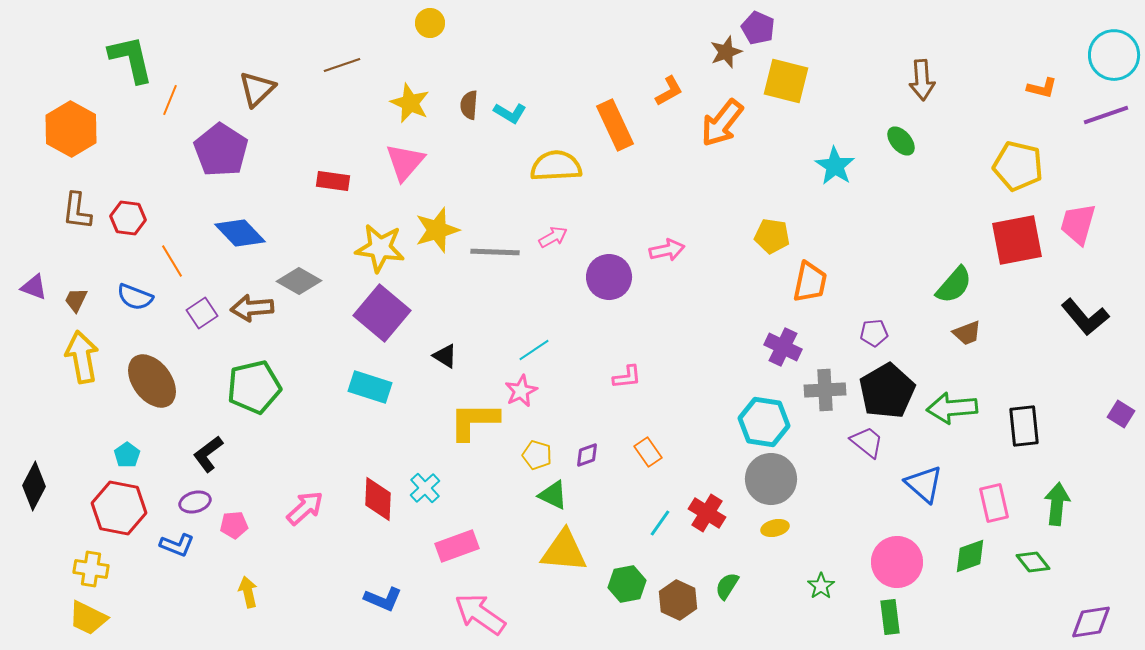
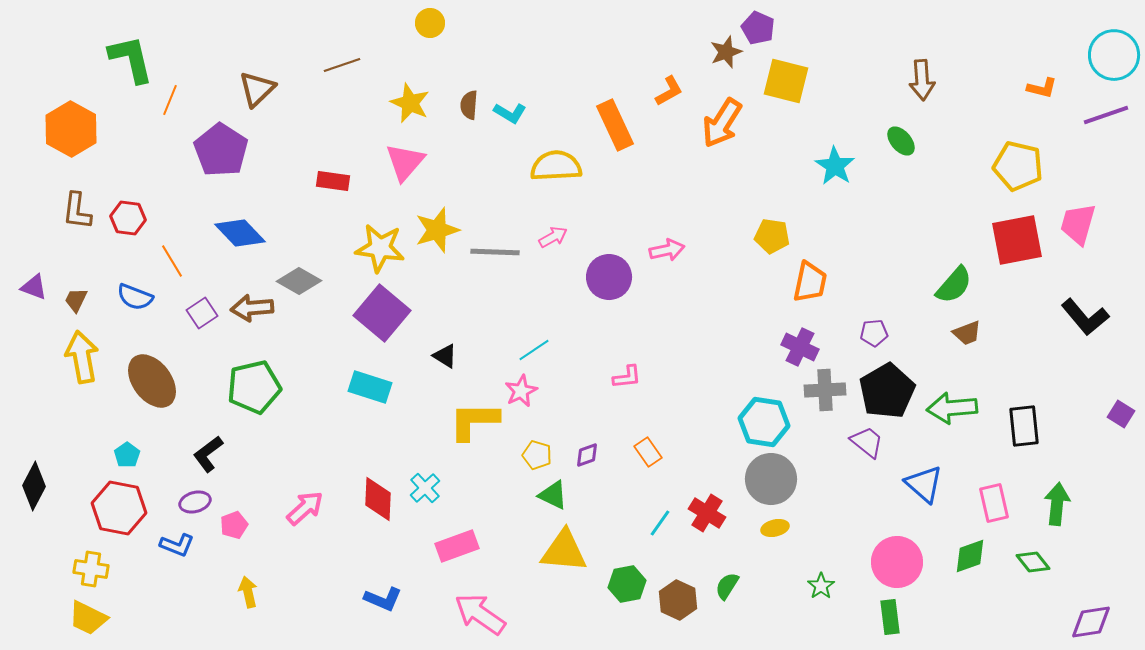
orange arrow at (722, 123): rotated 6 degrees counterclockwise
purple cross at (783, 347): moved 17 px right
pink pentagon at (234, 525): rotated 16 degrees counterclockwise
